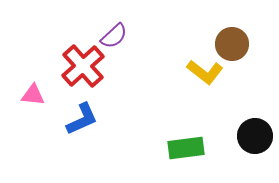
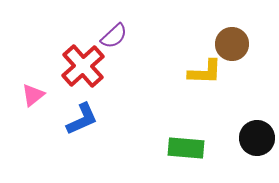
yellow L-shape: rotated 36 degrees counterclockwise
pink triangle: rotated 45 degrees counterclockwise
black circle: moved 2 px right, 2 px down
green rectangle: rotated 12 degrees clockwise
